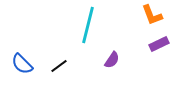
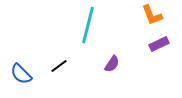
purple semicircle: moved 4 px down
blue semicircle: moved 1 px left, 10 px down
